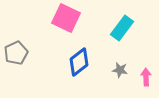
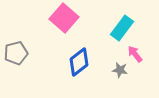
pink square: moved 2 px left; rotated 16 degrees clockwise
gray pentagon: rotated 10 degrees clockwise
pink arrow: moved 11 px left, 23 px up; rotated 36 degrees counterclockwise
